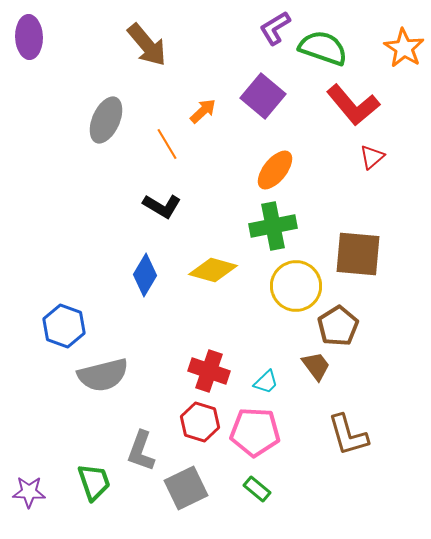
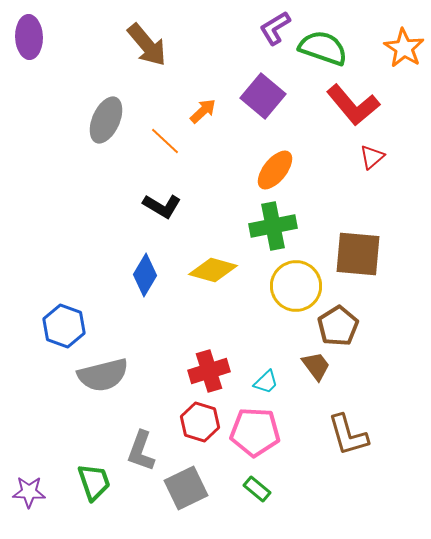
orange line: moved 2 px left, 3 px up; rotated 16 degrees counterclockwise
red cross: rotated 36 degrees counterclockwise
